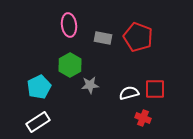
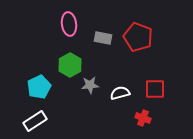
pink ellipse: moved 1 px up
white semicircle: moved 9 px left
white rectangle: moved 3 px left, 1 px up
